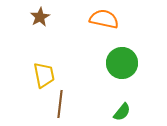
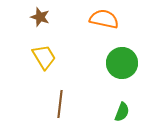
brown star: rotated 24 degrees counterclockwise
yellow trapezoid: moved 18 px up; rotated 20 degrees counterclockwise
green semicircle: rotated 18 degrees counterclockwise
